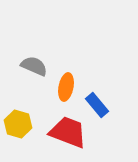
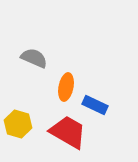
gray semicircle: moved 8 px up
blue rectangle: moved 2 px left; rotated 25 degrees counterclockwise
red trapezoid: rotated 9 degrees clockwise
